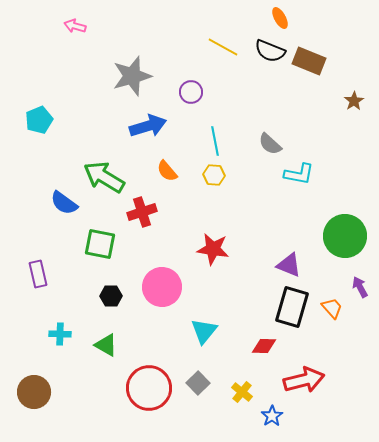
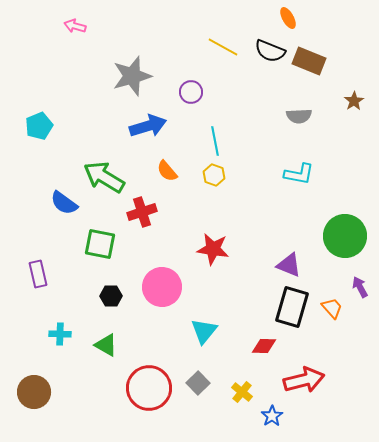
orange ellipse: moved 8 px right
cyan pentagon: moved 6 px down
gray semicircle: moved 29 px right, 28 px up; rotated 45 degrees counterclockwise
yellow hexagon: rotated 15 degrees clockwise
